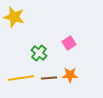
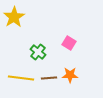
yellow star: rotated 25 degrees clockwise
pink square: rotated 24 degrees counterclockwise
green cross: moved 1 px left, 1 px up
yellow line: rotated 15 degrees clockwise
